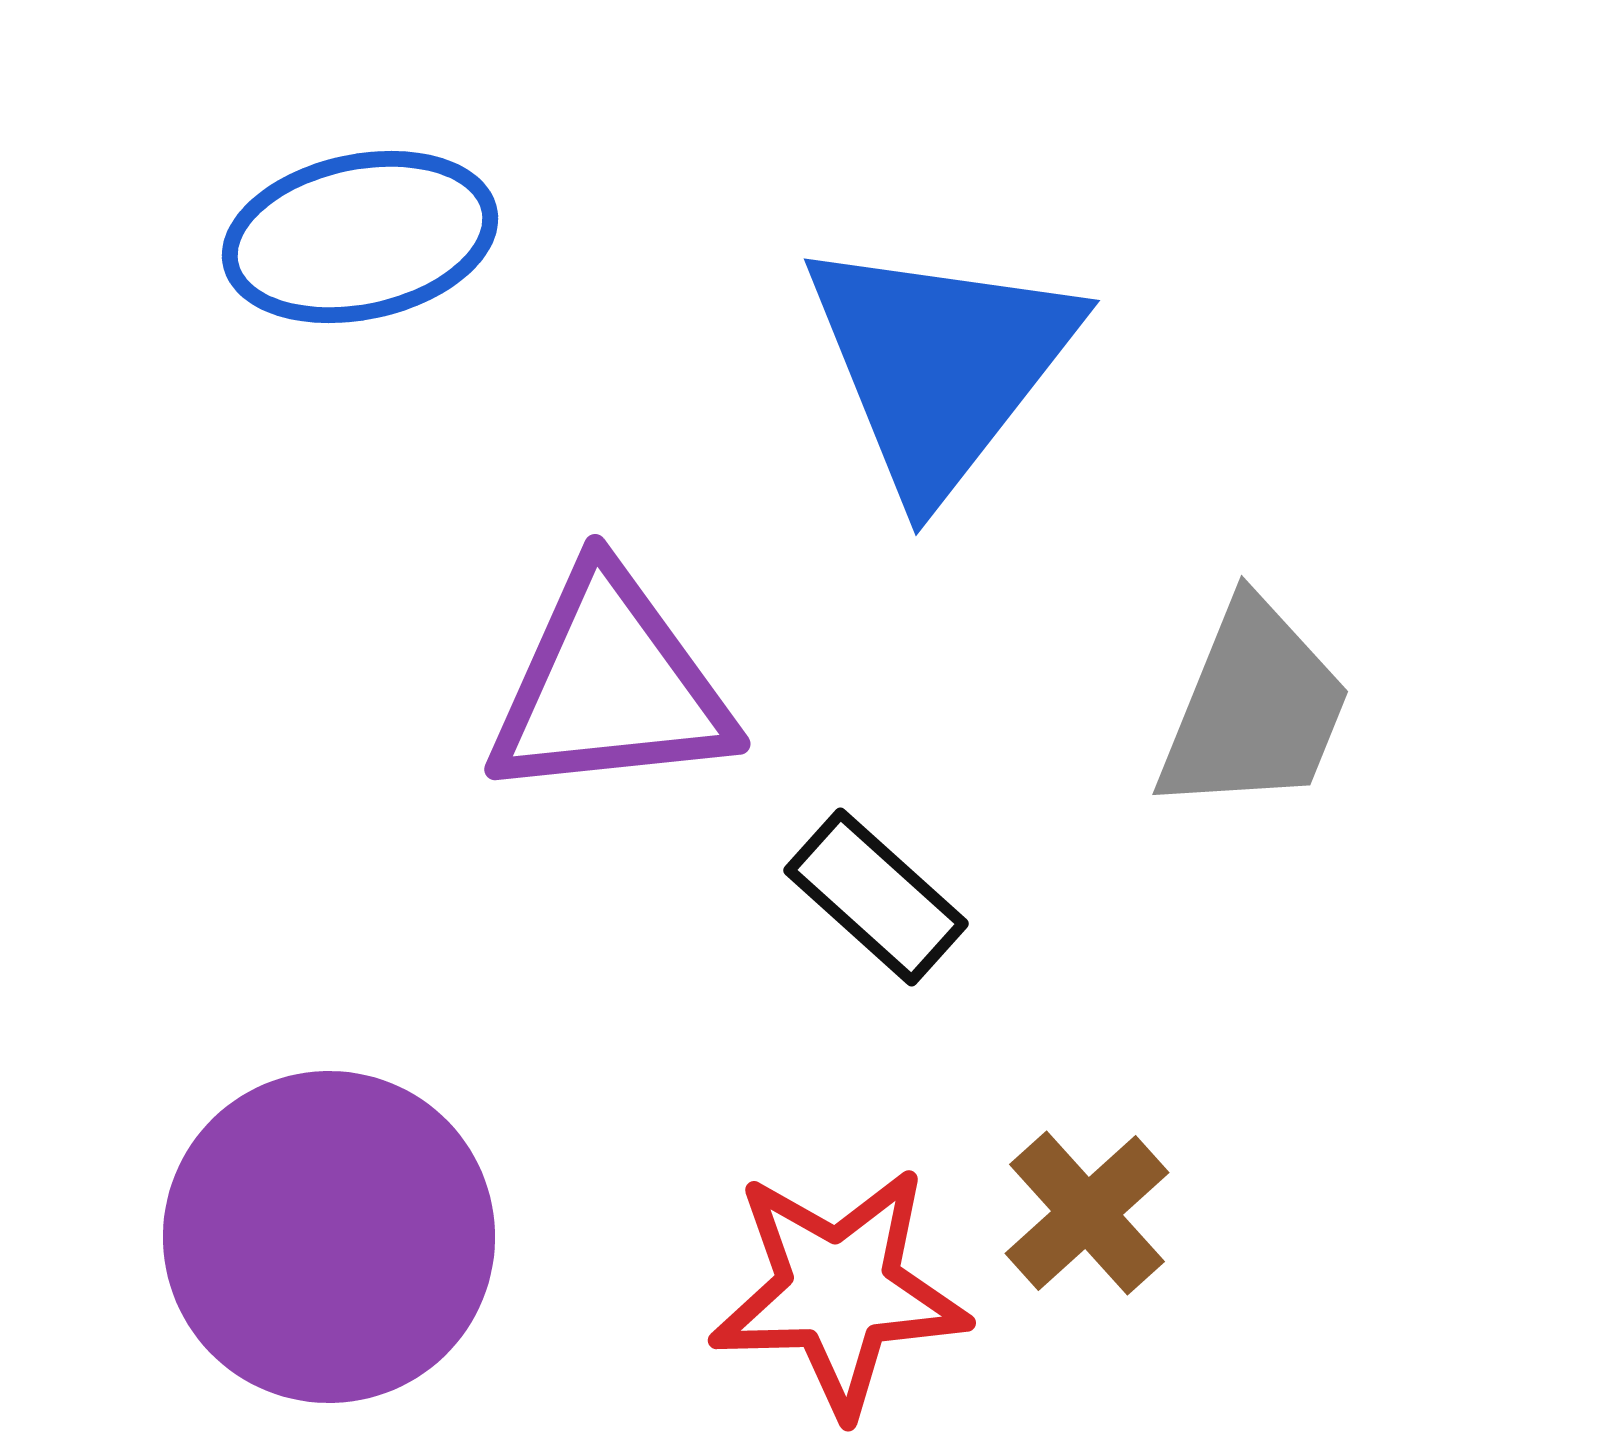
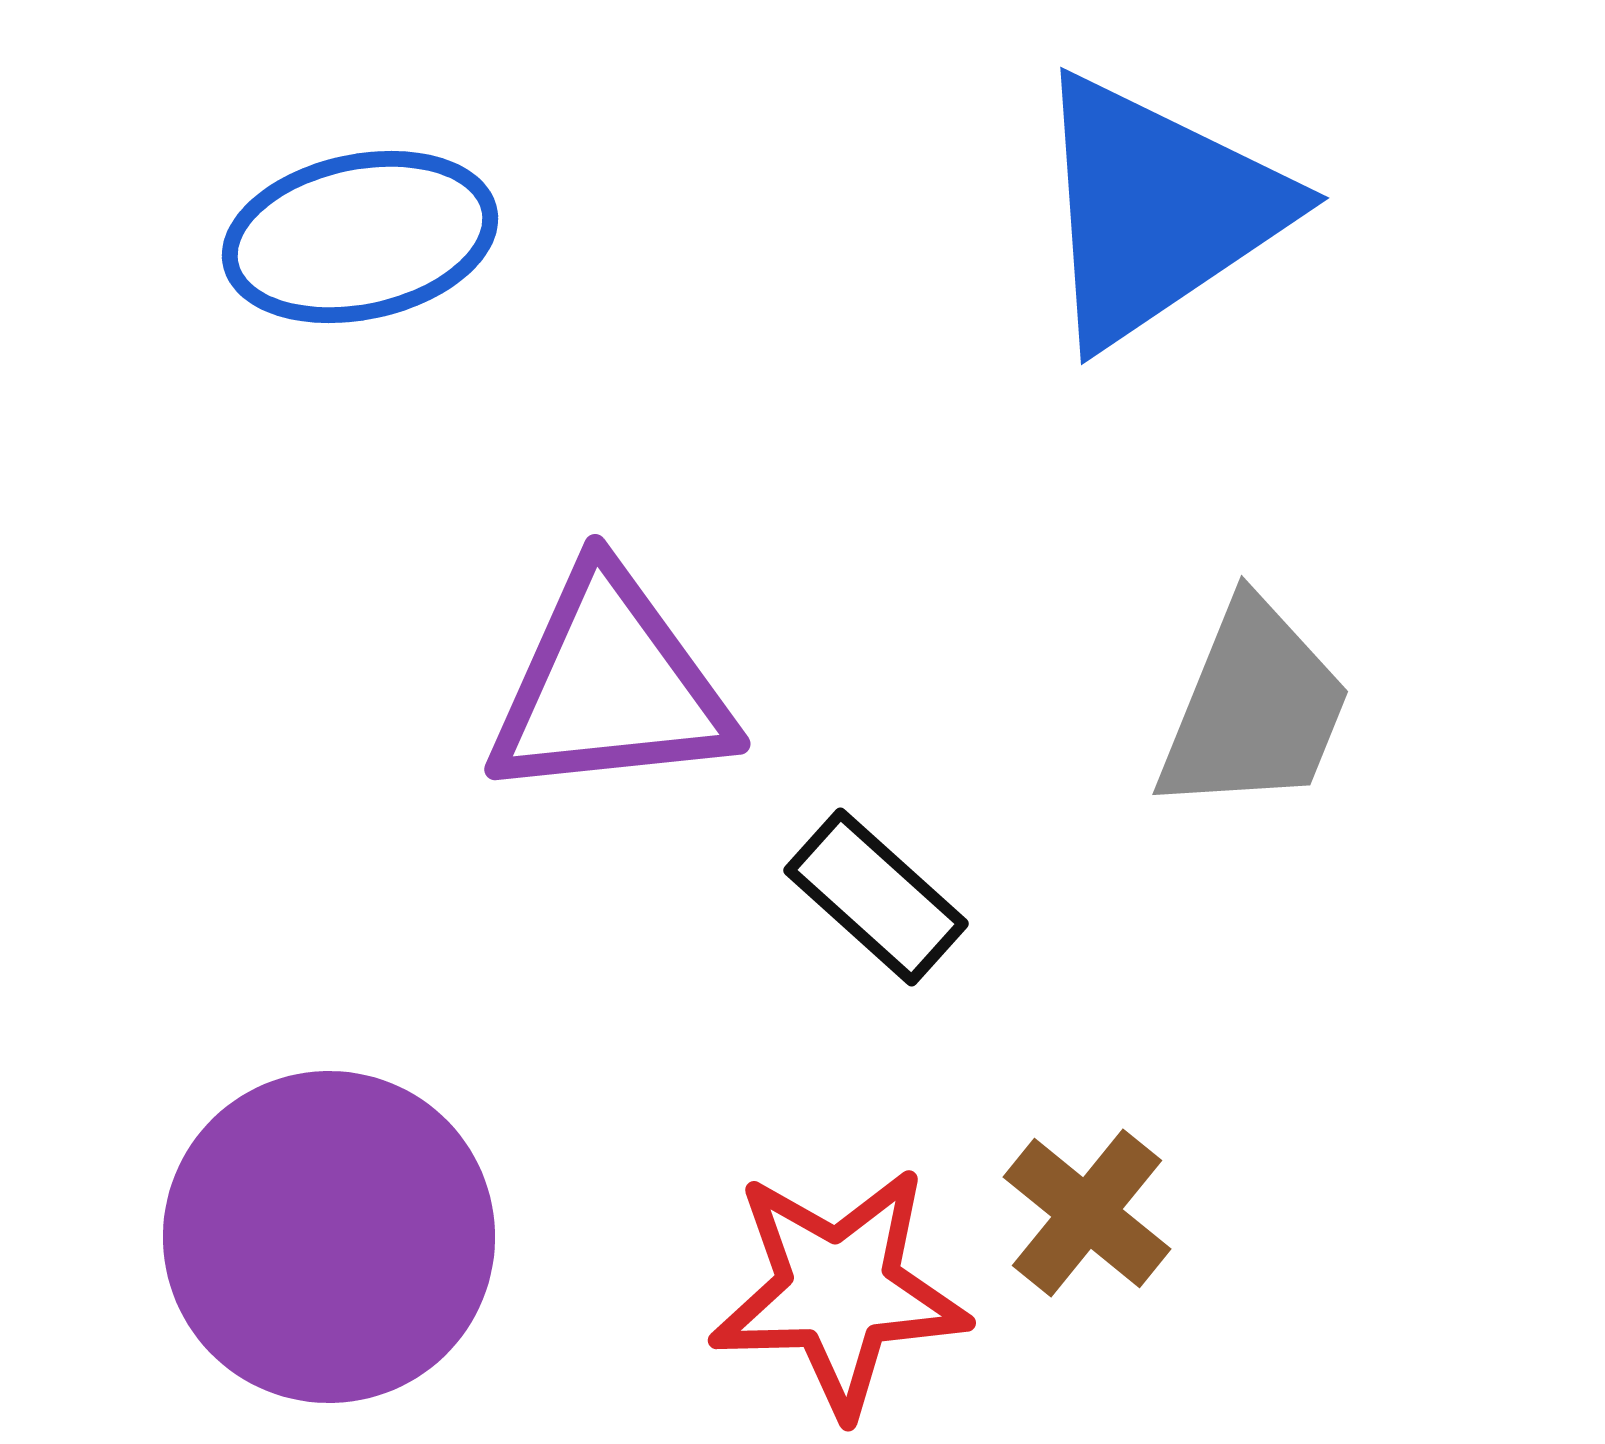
blue triangle: moved 217 px right, 155 px up; rotated 18 degrees clockwise
brown cross: rotated 9 degrees counterclockwise
